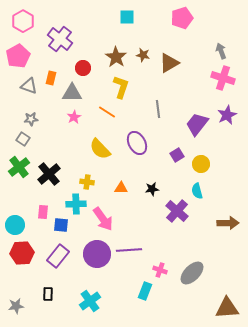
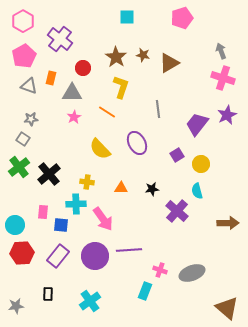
pink pentagon at (18, 56): moved 6 px right
purple circle at (97, 254): moved 2 px left, 2 px down
gray ellipse at (192, 273): rotated 25 degrees clockwise
brown triangle at (227, 308): rotated 45 degrees clockwise
